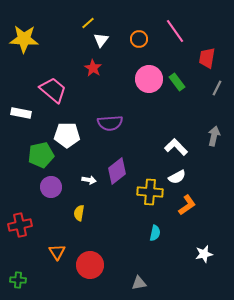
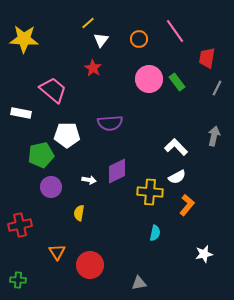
purple diamond: rotated 12 degrees clockwise
orange L-shape: rotated 15 degrees counterclockwise
